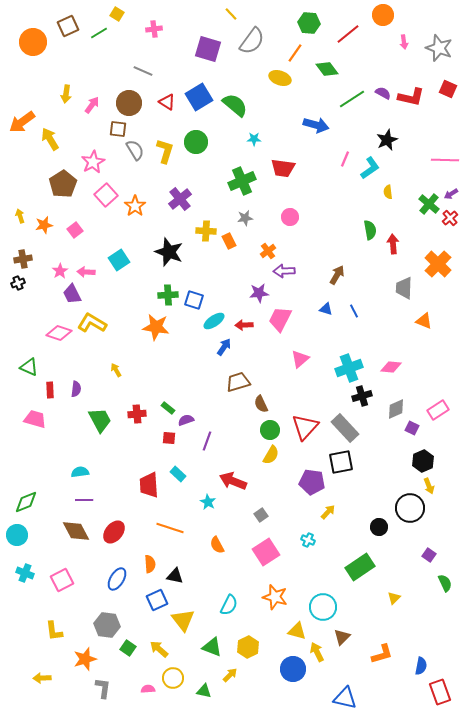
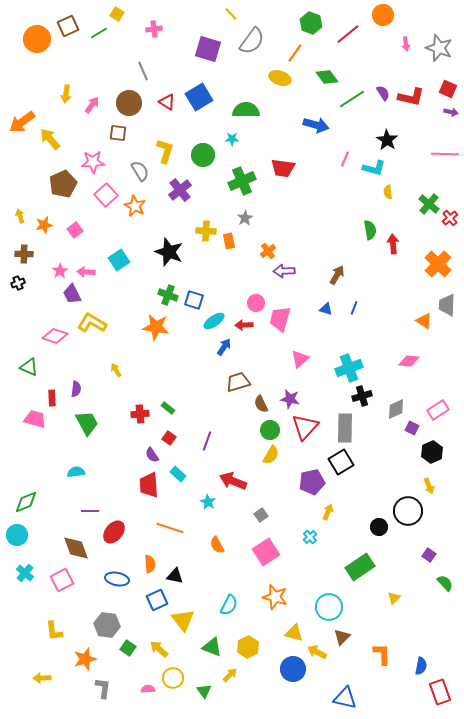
green hexagon at (309, 23): moved 2 px right; rotated 15 degrees clockwise
orange circle at (33, 42): moved 4 px right, 3 px up
pink arrow at (404, 42): moved 2 px right, 2 px down
green diamond at (327, 69): moved 8 px down
gray line at (143, 71): rotated 42 degrees clockwise
purple semicircle at (383, 93): rotated 28 degrees clockwise
green semicircle at (235, 105): moved 11 px right, 5 px down; rotated 40 degrees counterclockwise
brown square at (118, 129): moved 4 px down
yellow arrow at (50, 139): rotated 10 degrees counterclockwise
cyan star at (254, 139): moved 22 px left
black star at (387, 140): rotated 15 degrees counterclockwise
green circle at (196, 142): moved 7 px right, 13 px down
gray semicircle at (135, 150): moved 5 px right, 21 px down
pink line at (445, 160): moved 6 px up
pink star at (93, 162): rotated 25 degrees clockwise
cyan L-shape at (370, 168): moved 4 px right; rotated 50 degrees clockwise
brown pentagon at (63, 184): rotated 8 degrees clockwise
purple arrow at (451, 194): moved 82 px up; rotated 136 degrees counterclockwise
purple cross at (180, 199): moved 9 px up
orange star at (135, 206): rotated 10 degrees counterclockwise
pink circle at (290, 217): moved 34 px left, 86 px down
gray star at (245, 218): rotated 21 degrees counterclockwise
orange rectangle at (229, 241): rotated 14 degrees clockwise
brown cross at (23, 259): moved 1 px right, 5 px up; rotated 12 degrees clockwise
gray trapezoid at (404, 288): moved 43 px right, 17 px down
purple star at (259, 293): moved 31 px right, 106 px down; rotated 18 degrees clockwise
green cross at (168, 295): rotated 24 degrees clockwise
blue line at (354, 311): moved 3 px up; rotated 48 degrees clockwise
pink trapezoid at (280, 319): rotated 12 degrees counterclockwise
orange triangle at (424, 321): rotated 12 degrees clockwise
pink diamond at (59, 333): moved 4 px left, 3 px down
pink diamond at (391, 367): moved 18 px right, 6 px up
red rectangle at (50, 390): moved 2 px right, 8 px down
red cross at (137, 414): moved 3 px right
green trapezoid at (100, 420): moved 13 px left, 3 px down
purple semicircle at (186, 420): moved 34 px left, 35 px down; rotated 105 degrees counterclockwise
gray rectangle at (345, 428): rotated 44 degrees clockwise
red square at (169, 438): rotated 32 degrees clockwise
black hexagon at (423, 461): moved 9 px right, 9 px up
black square at (341, 462): rotated 20 degrees counterclockwise
cyan semicircle at (80, 472): moved 4 px left
purple pentagon at (312, 482): rotated 20 degrees counterclockwise
purple line at (84, 500): moved 6 px right, 11 px down
black circle at (410, 508): moved 2 px left, 3 px down
yellow arrow at (328, 512): rotated 21 degrees counterclockwise
brown diamond at (76, 531): moved 17 px down; rotated 8 degrees clockwise
cyan cross at (308, 540): moved 2 px right, 3 px up; rotated 24 degrees clockwise
cyan cross at (25, 573): rotated 18 degrees clockwise
blue ellipse at (117, 579): rotated 70 degrees clockwise
green semicircle at (445, 583): rotated 18 degrees counterclockwise
cyan circle at (323, 607): moved 6 px right
yellow triangle at (297, 631): moved 3 px left, 2 px down
yellow arrow at (317, 652): rotated 36 degrees counterclockwise
orange L-shape at (382, 654): rotated 75 degrees counterclockwise
green triangle at (204, 691): rotated 42 degrees clockwise
